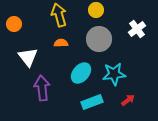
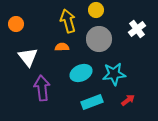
yellow arrow: moved 9 px right, 6 px down
orange circle: moved 2 px right
orange semicircle: moved 1 px right, 4 px down
cyan ellipse: rotated 25 degrees clockwise
